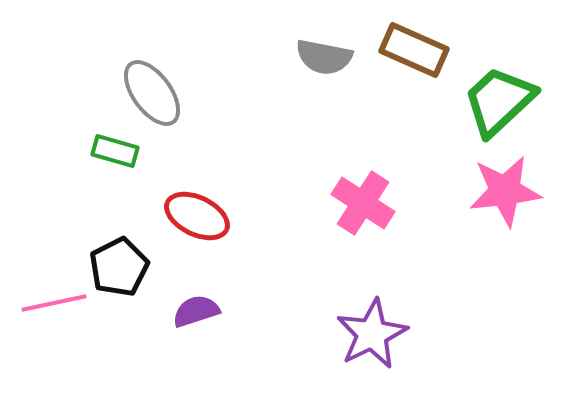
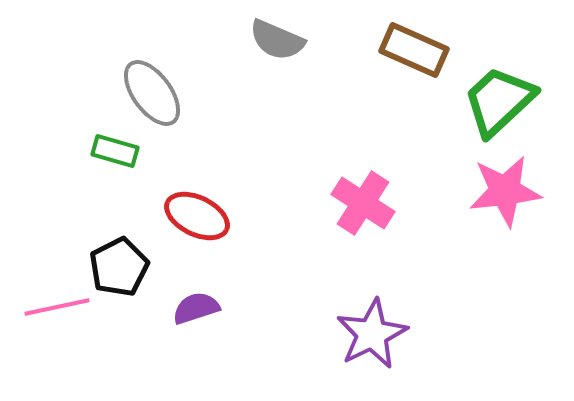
gray semicircle: moved 47 px left, 17 px up; rotated 12 degrees clockwise
pink line: moved 3 px right, 4 px down
purple semicircle: moved 3 px up
